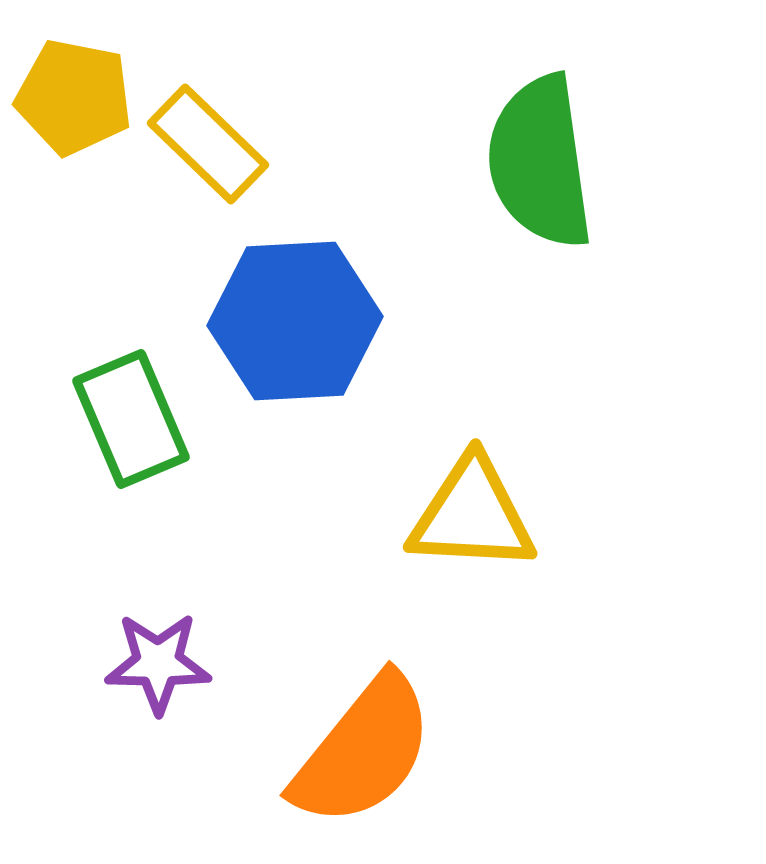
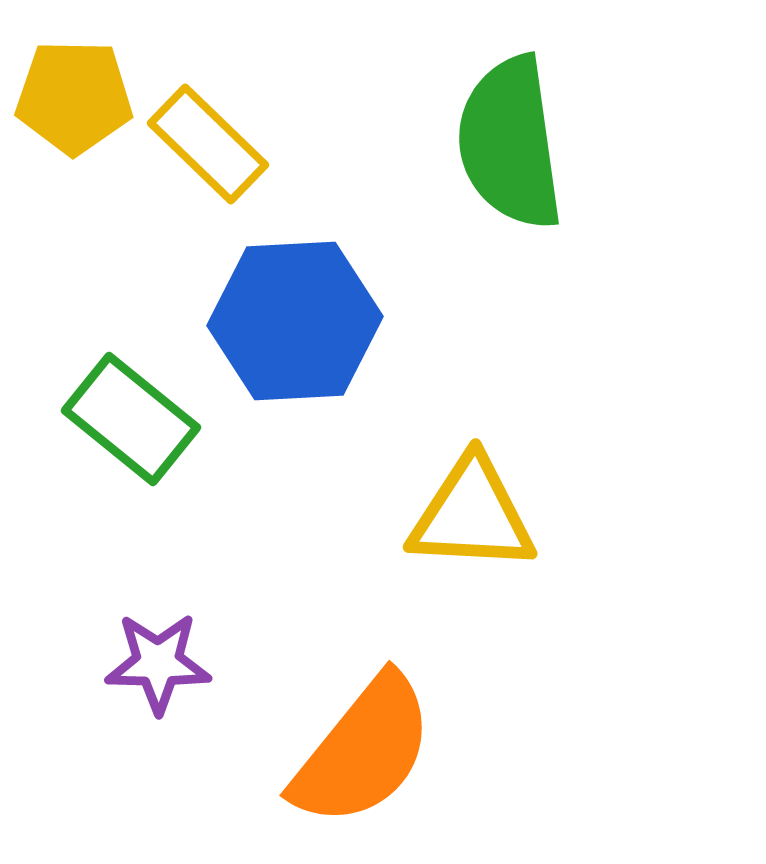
yellow pentagon: rotated 10 degrees counterclockwise
green semicircle: moved 30 px left, 19 px up
green rectangle: rotated 28 degrees counterclockwise
